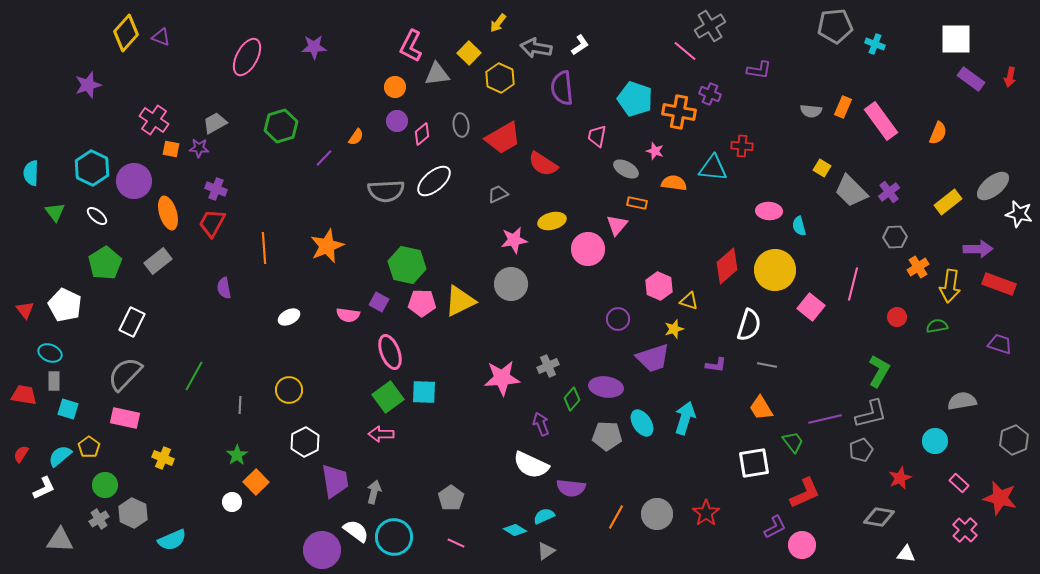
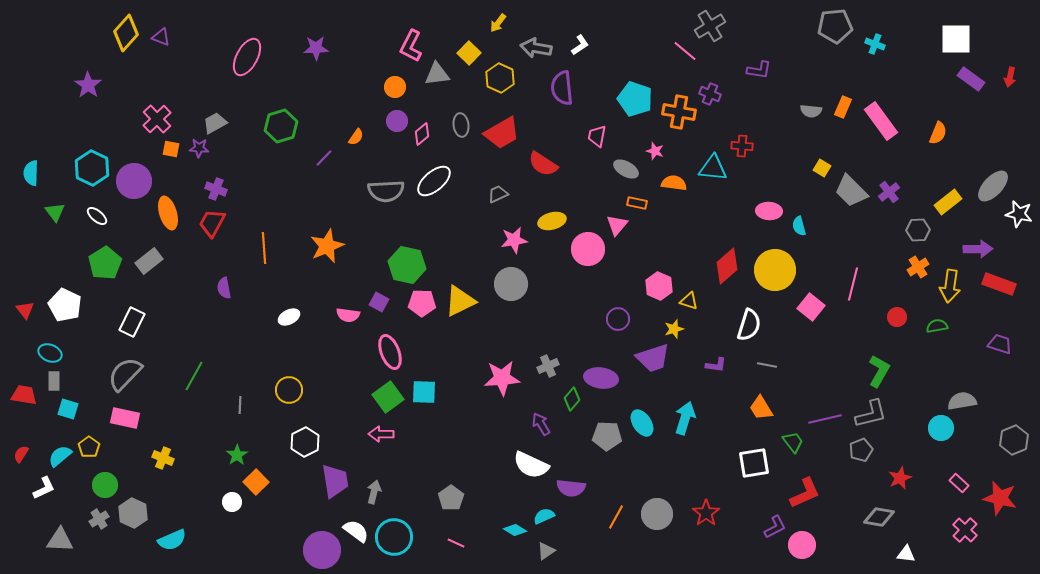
purple star at (314, 47): moved 2 px right, 1 px down
purple star at (88, 85): rotated 20 degrees counterclockwise
pink cross at (154, 120): moved 3 px right, 1 px up; rotated 12 degrees clockwise
red trapezoid at (503, 138): moved 1 px left, 5 px up
gray ellipse at (993, 186): rotated 8 degrees counterclockwise
gray hexagon at (895, 237): moved 23 px right, 7 px up
gray rectangle at (158, 261): moved 9 px left
purple ellipse at (606, 387): moved 5 px left, 9 px up
purple arrow at (541, 424): rotated 10 degrees counterclockwise
cyan circle at (935, 441): moved 6 px right, 13 px up
